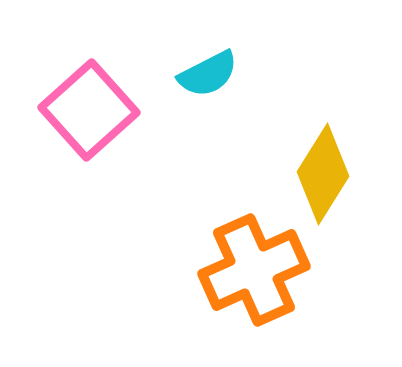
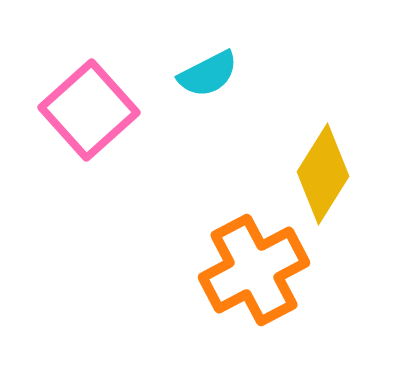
orange cross: rotated 4 degrees counterclockwise
